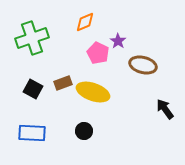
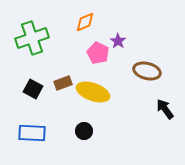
brown ellipse: moved 4 px right, 6 px down
